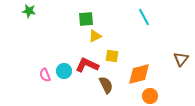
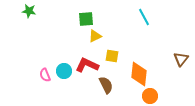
orange diamond: rotated 70 degrees counterclockwise
